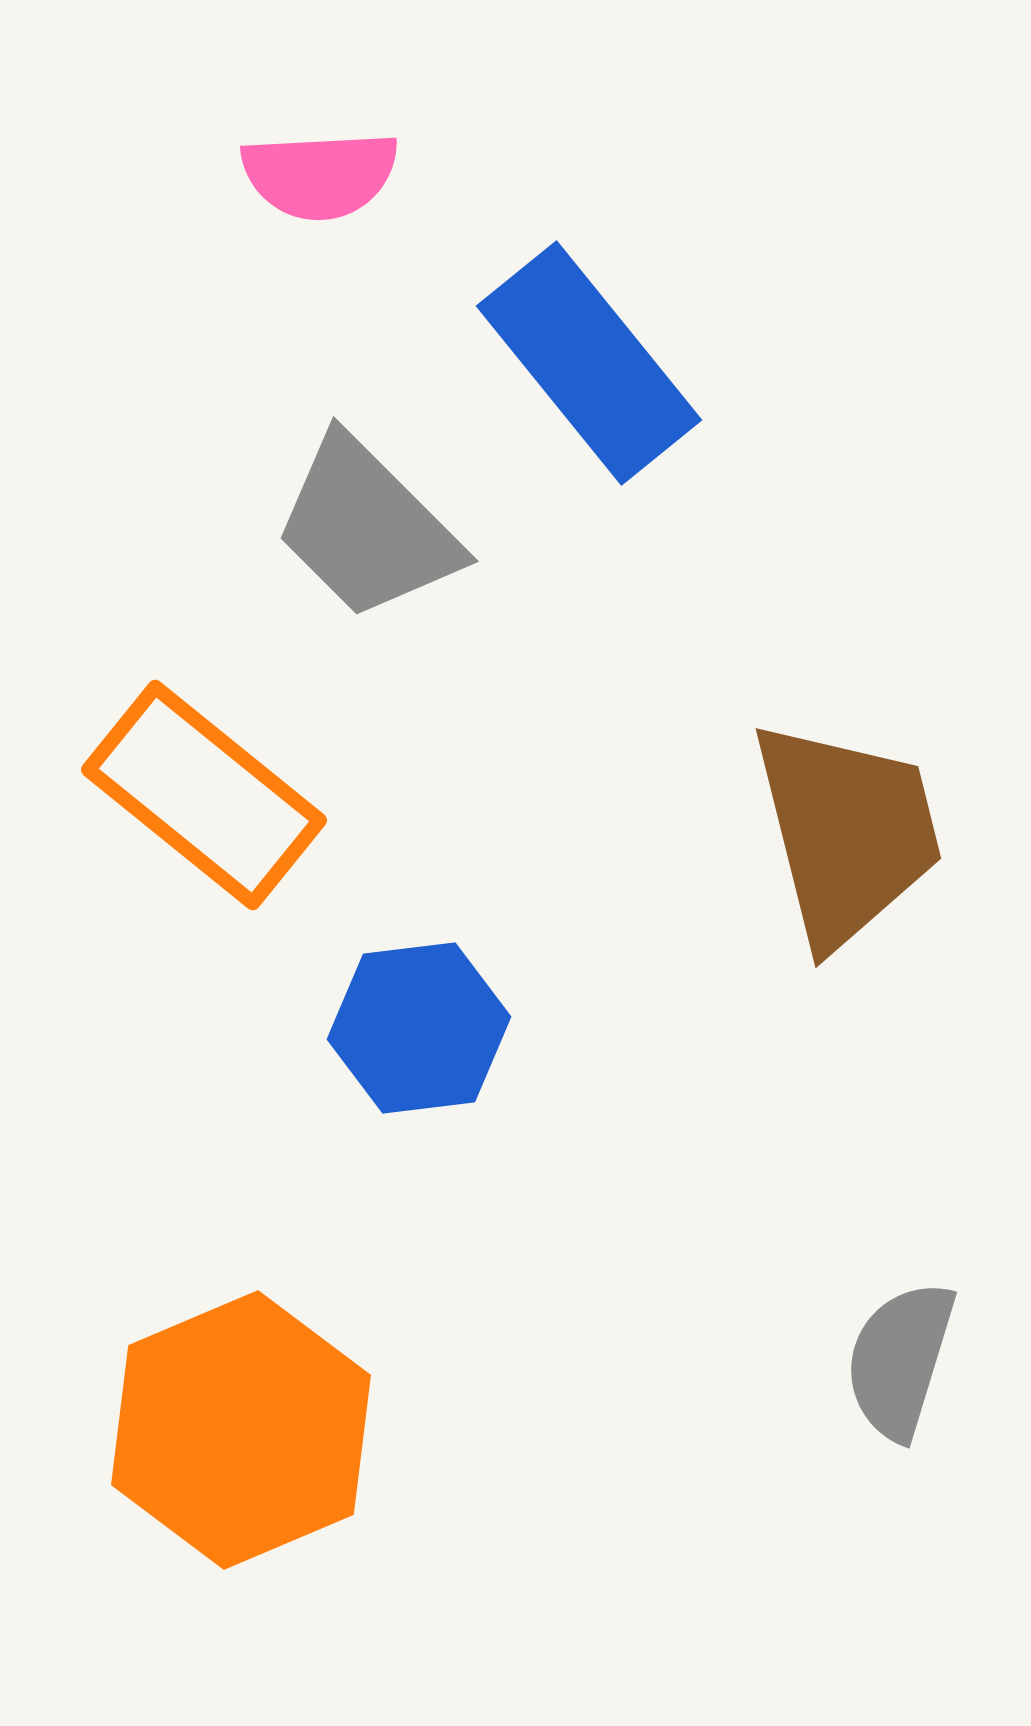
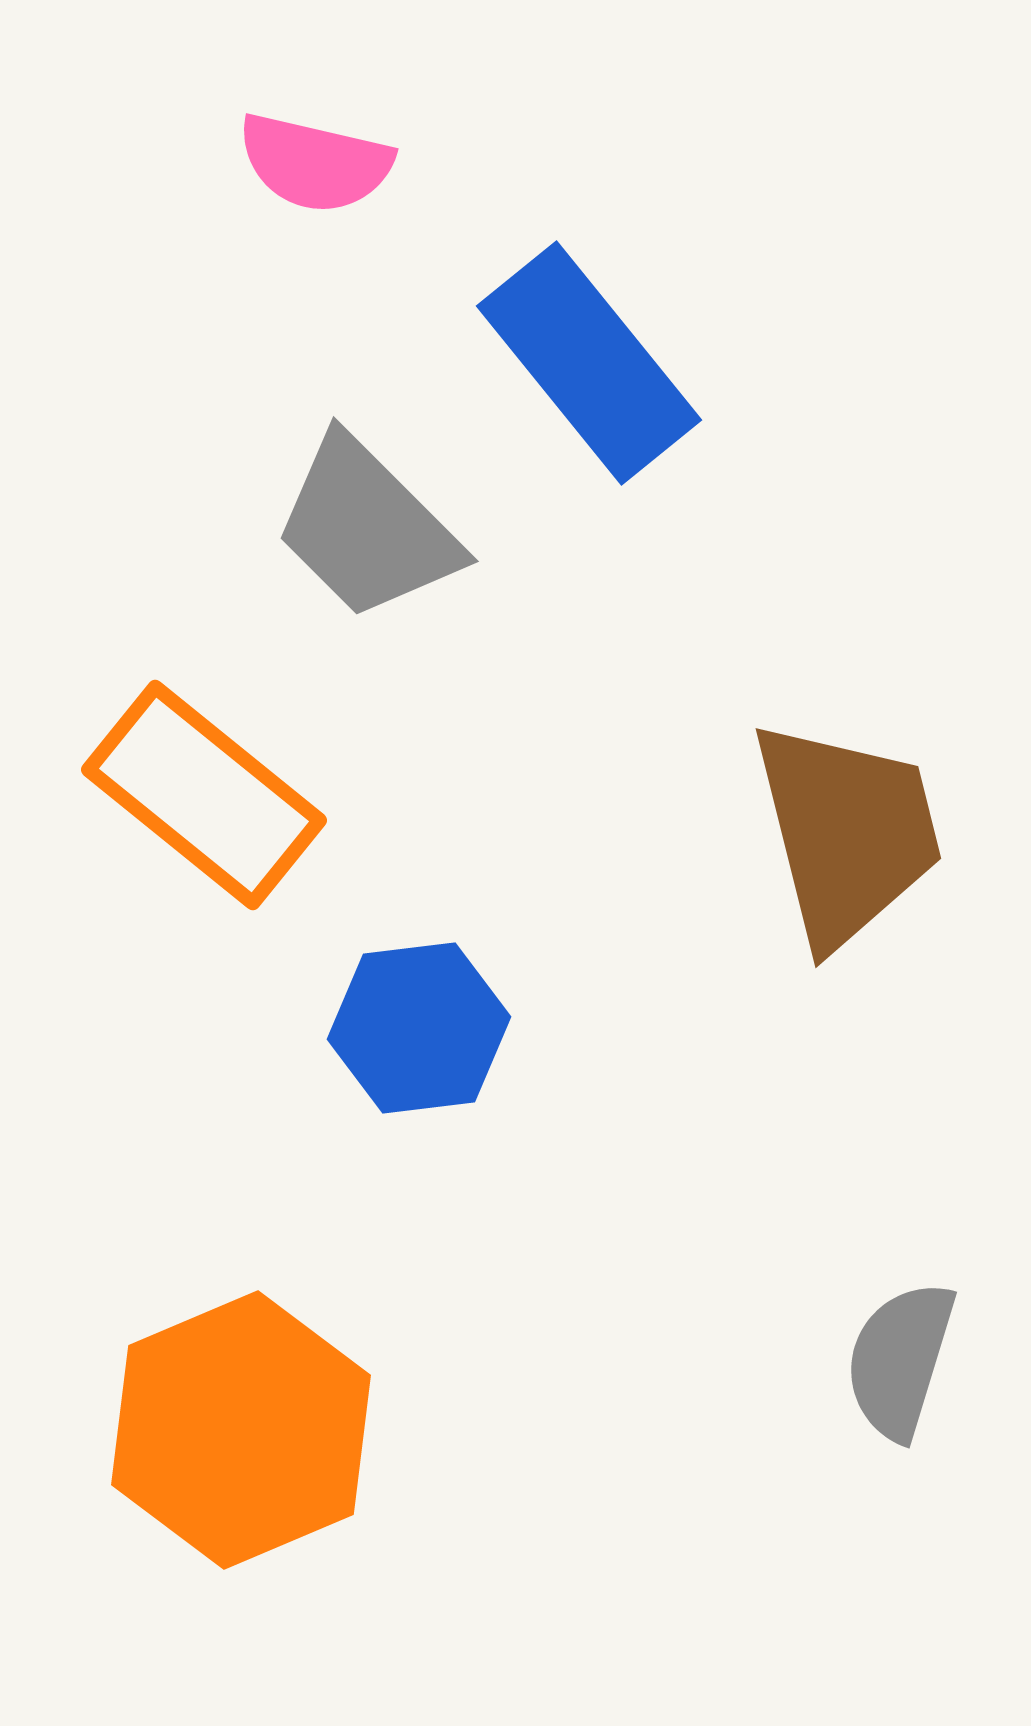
pink semicircle: moved 5 px left, 12 px up; rotated 16 degrees clockwise
